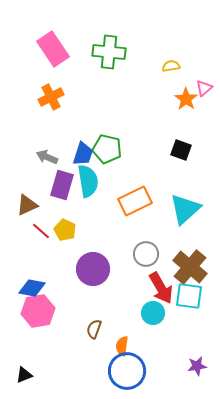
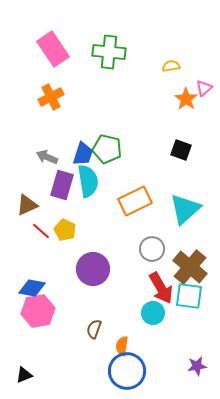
gray circle: moved 6 px right, 5 px up
